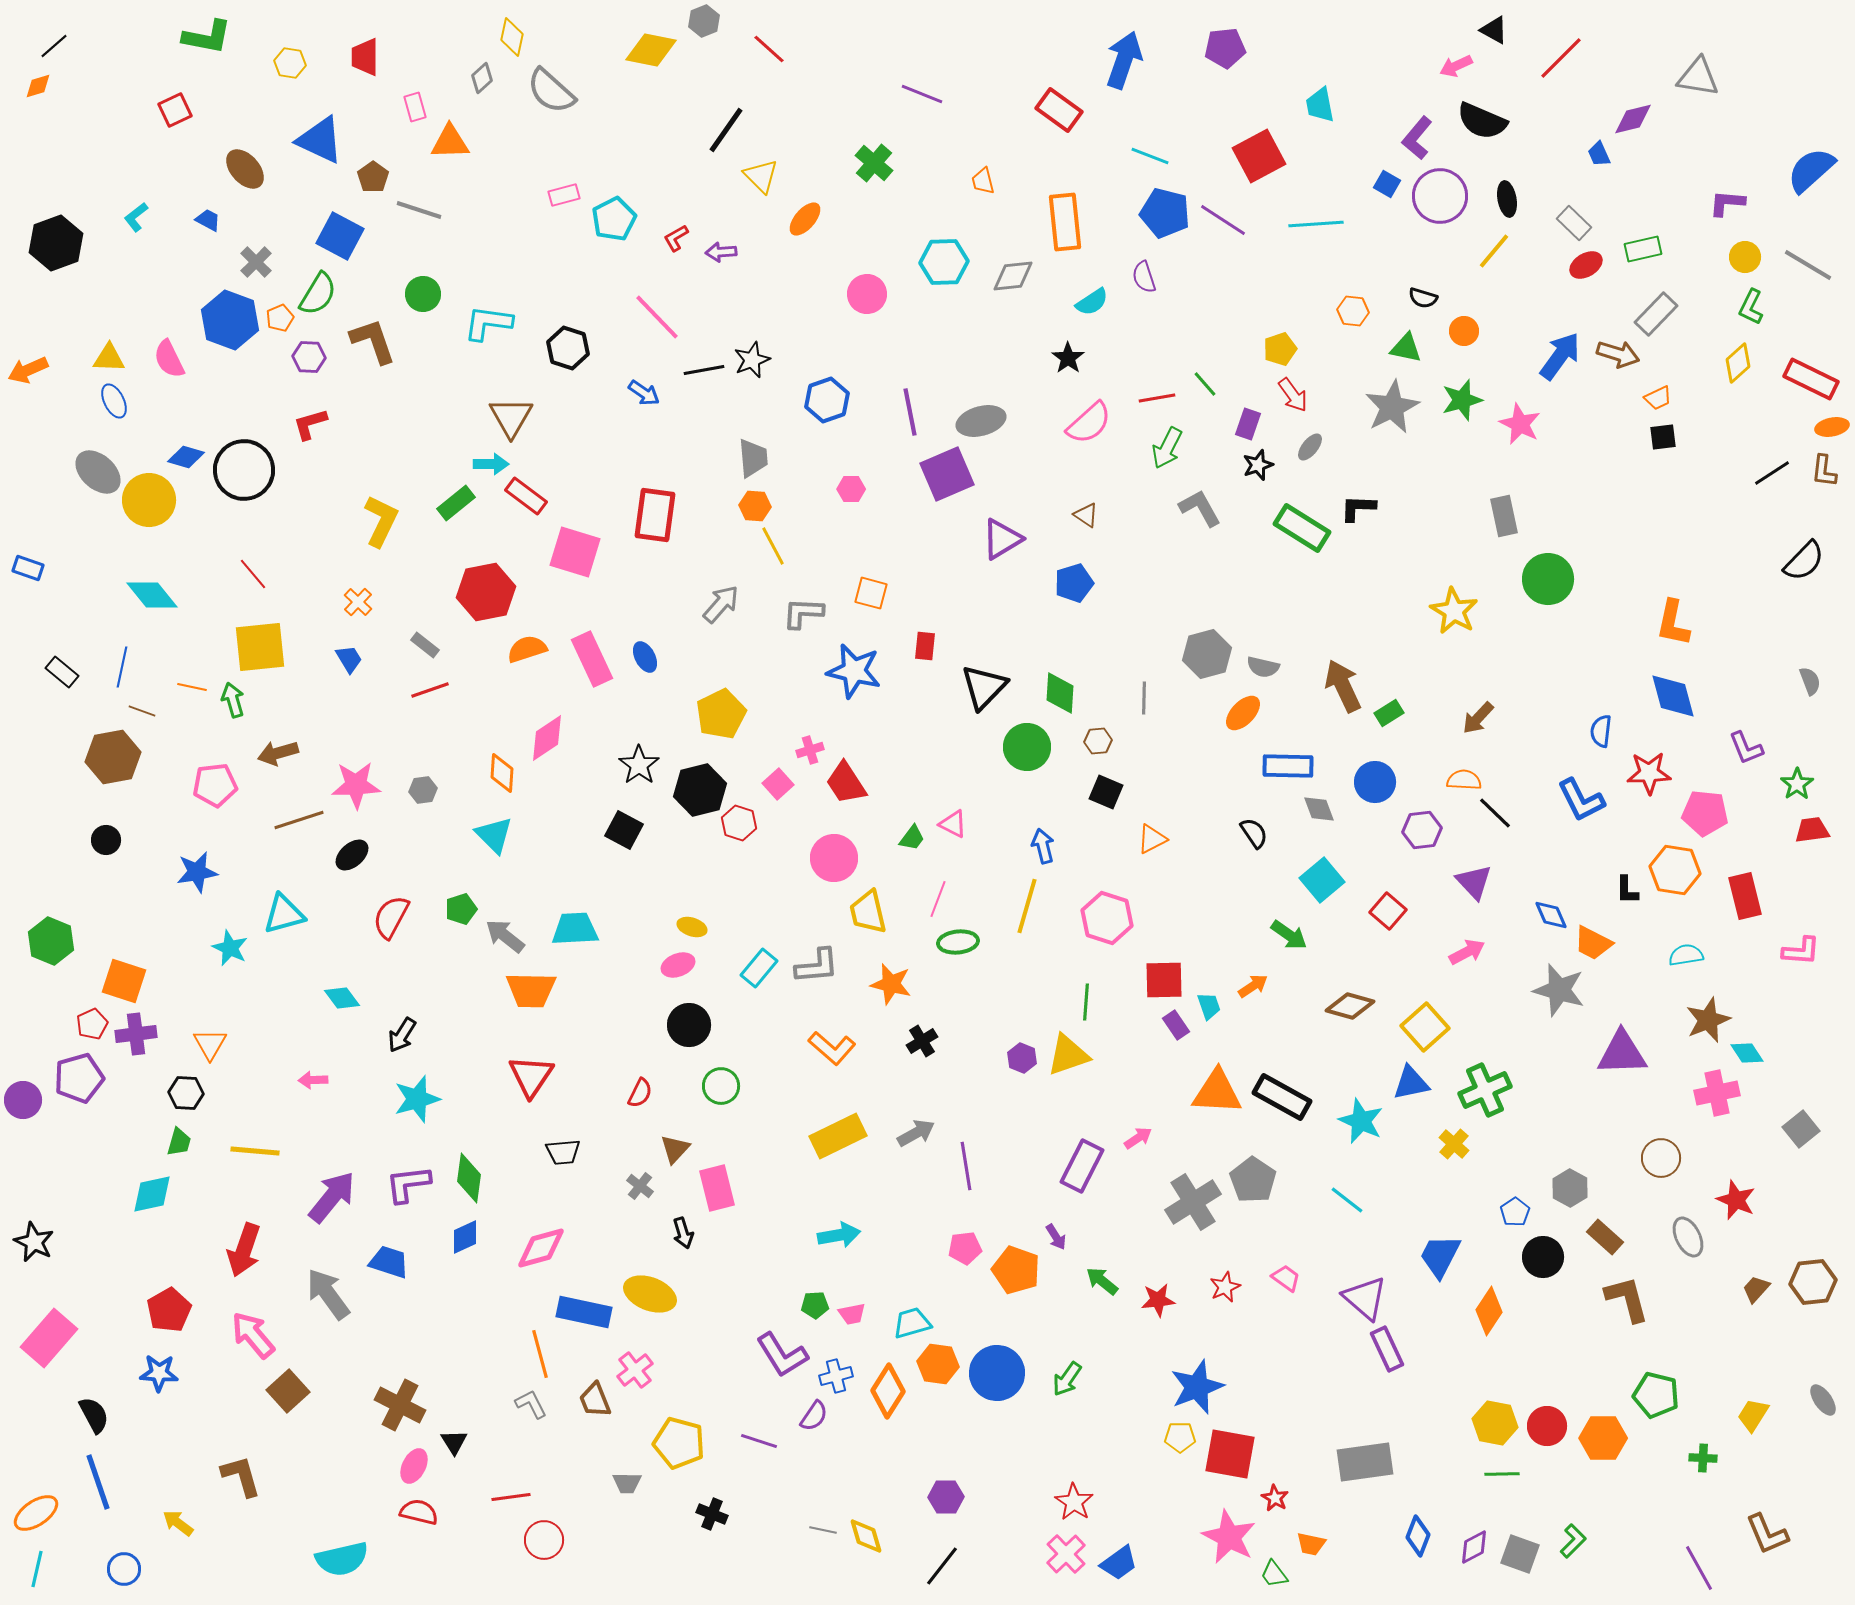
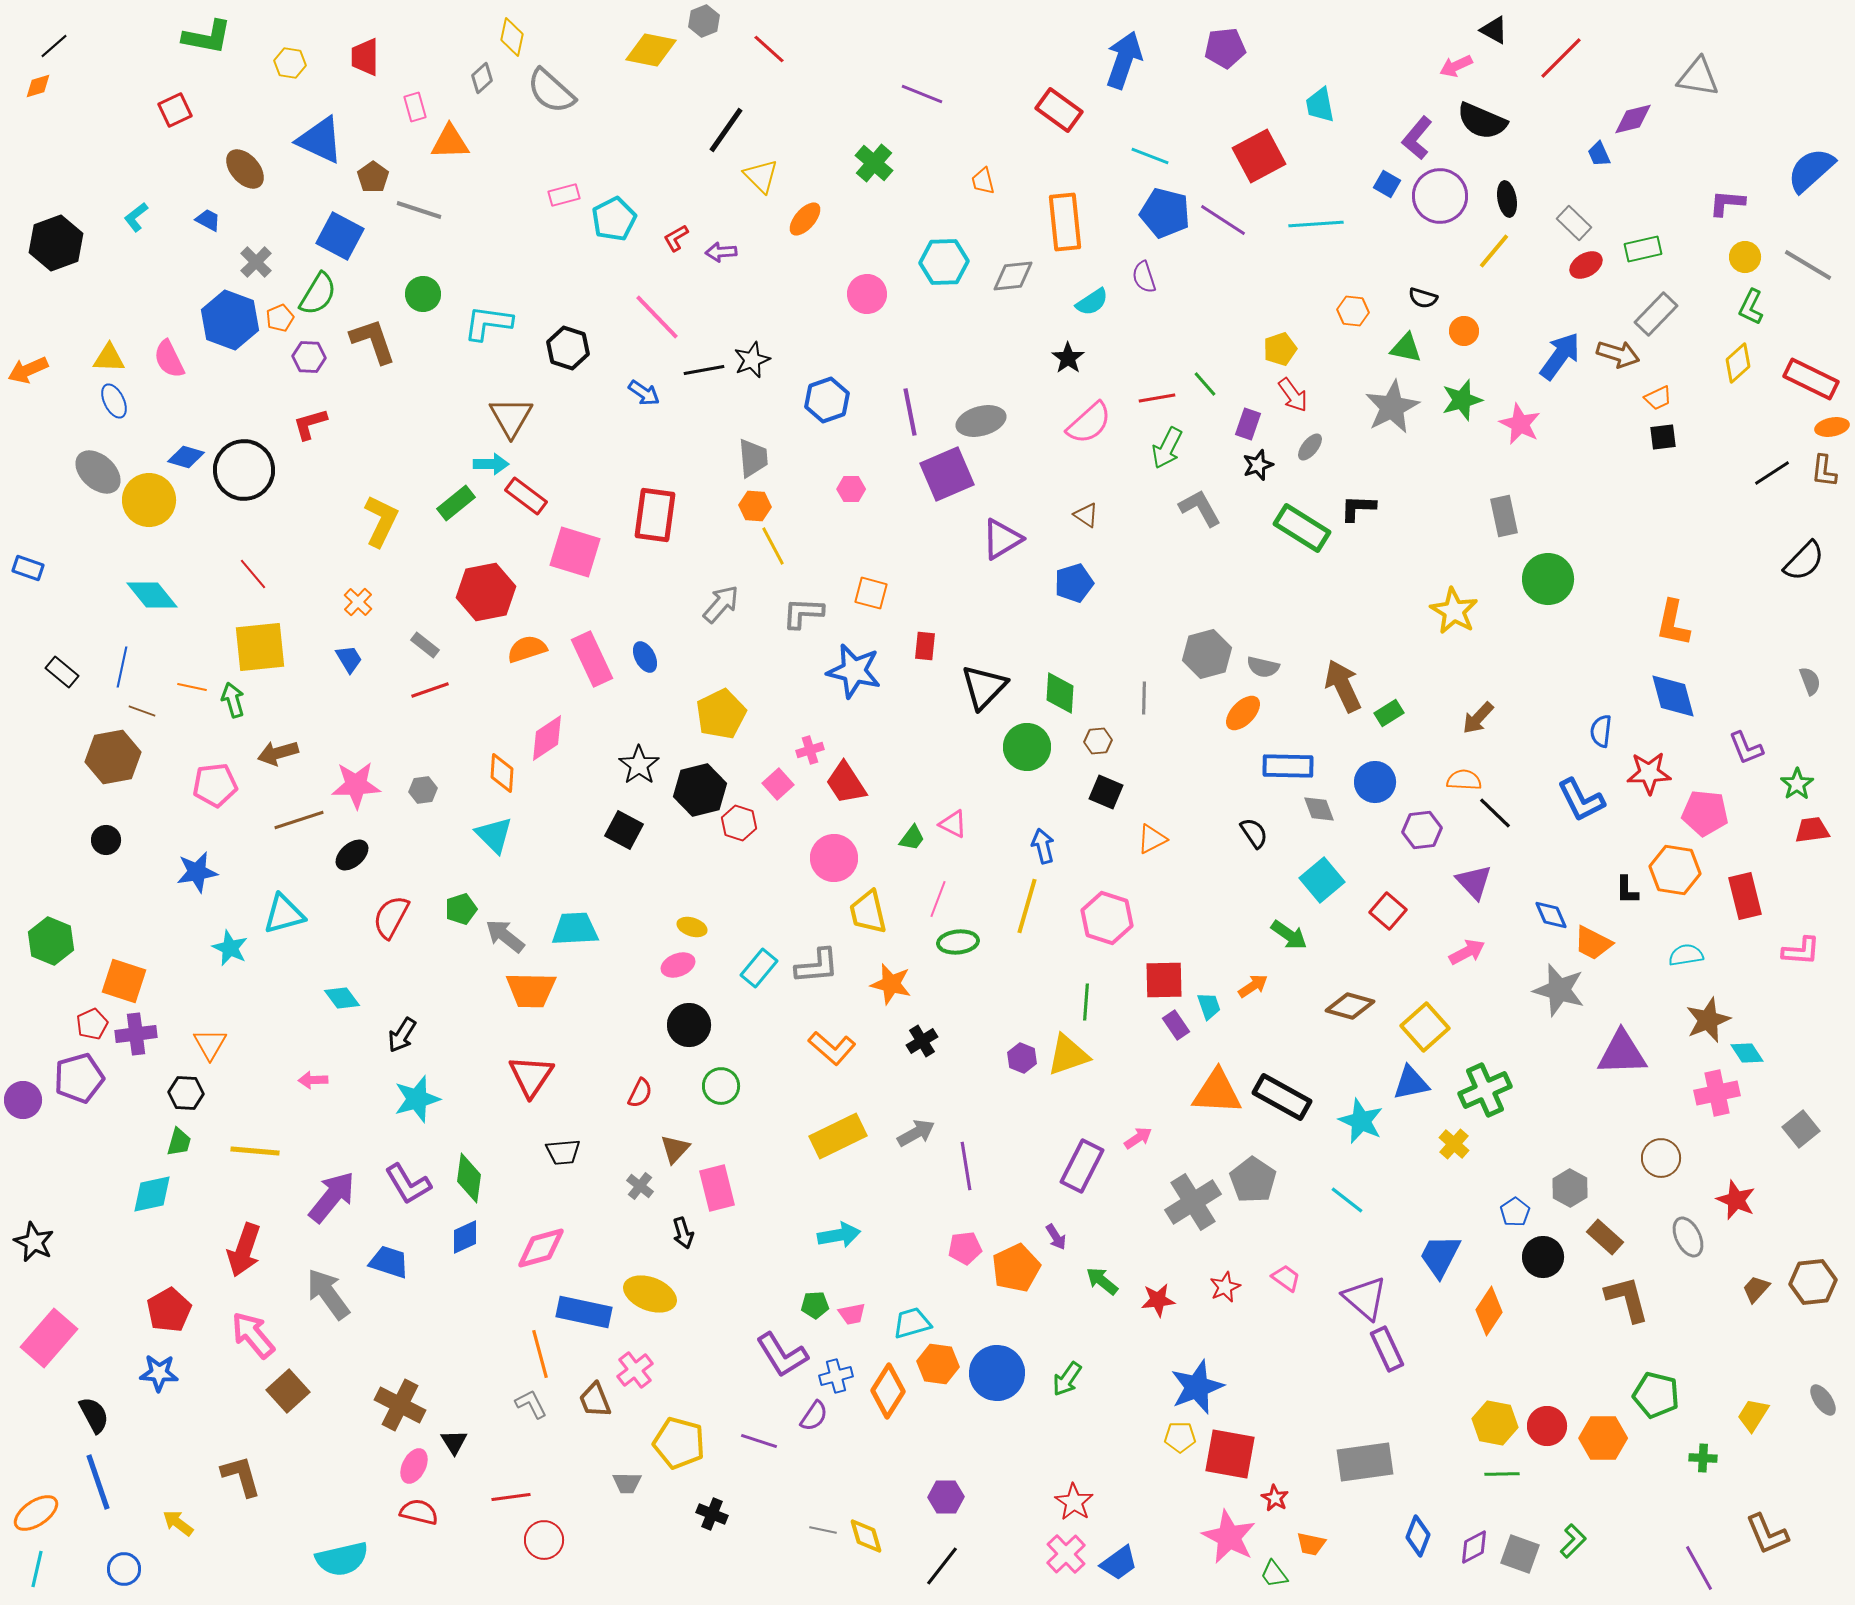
purple L-shape at (408, 1184): rotated 114 degrees counterclockwise
orange pentagon at (1016, 1270): moved 2 px up; rotated 27 degrees clockwise
